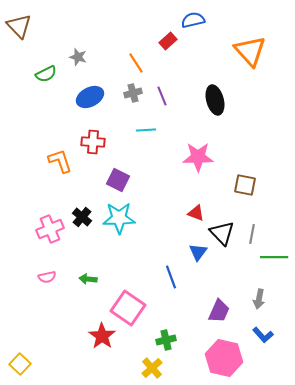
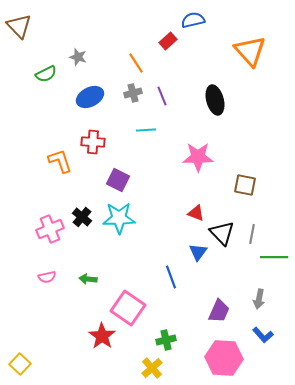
pink hexagon: rotated 9 degrees counterclockwise
